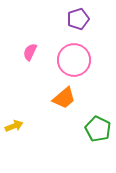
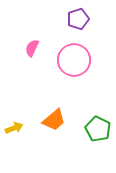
pink semicircle: moved 2 px right, 4 px up
orange trapezoid: moved 10 px left, 22 px down
yellow arrow: moved 2 px down
